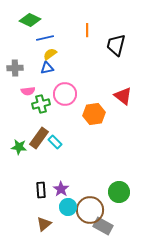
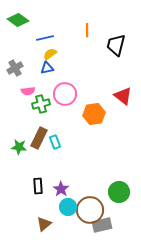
green diamond: moved 12 px left; rotated 10 degrees clockwise
gray cross: rotated 28 degrees counterclockwise
brown rectangle: rotated 10 degrees counterclockwise
cyan rectangle: rotated 24 degrees clockwise
black rectangle: moved 3 px left, 4 px up
gray rectangle: moved 1 px left, 1 px up; rotated 42 degrees counterclockwise
